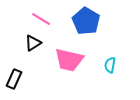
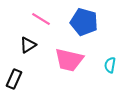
blue pentagon: moved 2 px left, 1 px down; rotated 16 degrees counterclockwise
black triangle: moved 5 px left, 2 px down
